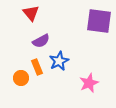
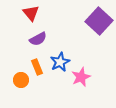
purple square: rotated 36 degrees clockwise
purple semicircle: moved 3 px left, 2 px up
blue star: moved 1 px right, 1 px down
orange circle: moved 2 px down
pink star: moved 8 px left, 6 px up
